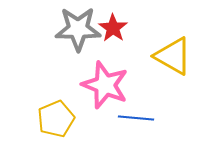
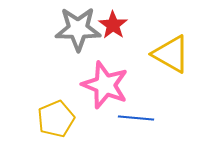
red star: moved 3 px up
yellow triangle: moved 2 px left, 2 px up
